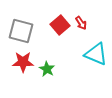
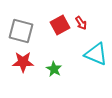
red square: rotated 12 degrees clockwise
green star: moved 7 px right
